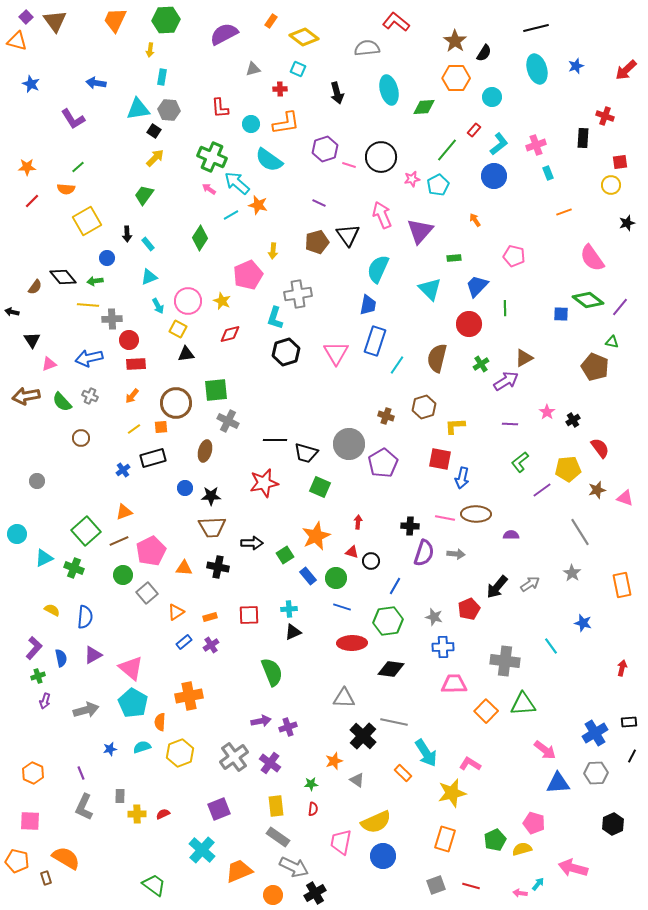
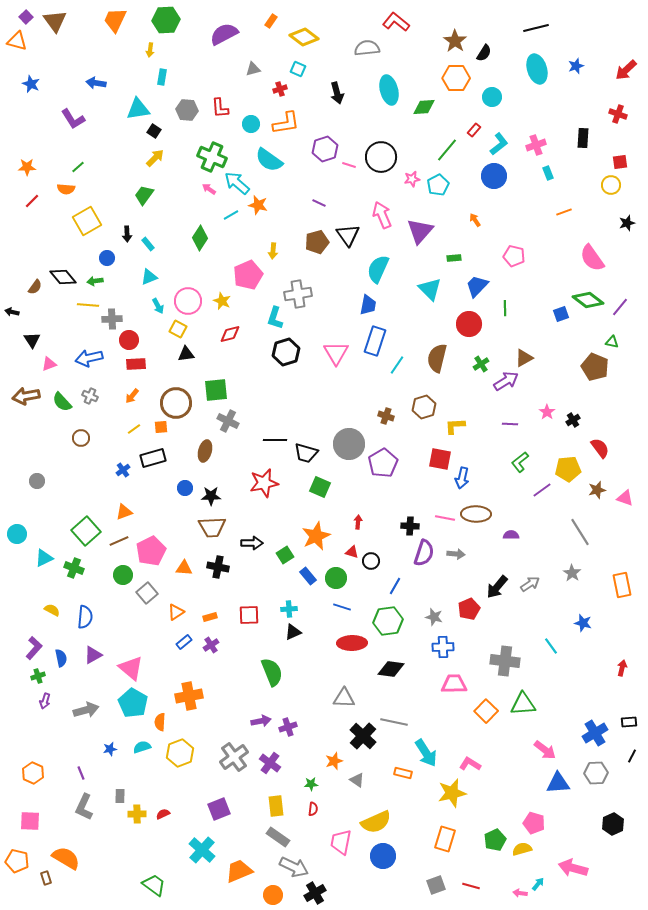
red cross at (280, 89): rotated 16 degrees counterclockwise
gray hexagon at (169, 110): moved 18 px right
red cross at (605, 116): moved 13 px right, 2 px up
blue square at (561, 314): rotated 21 degrees counterclockwise
orange rectangle at (403, 773): rotated 30 degrees counterclockwise
